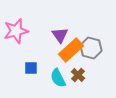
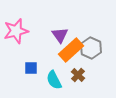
gray hexagon: rotated 10 degrees clockwise
cyan semicircle: moved 4 px left, 2 px down
